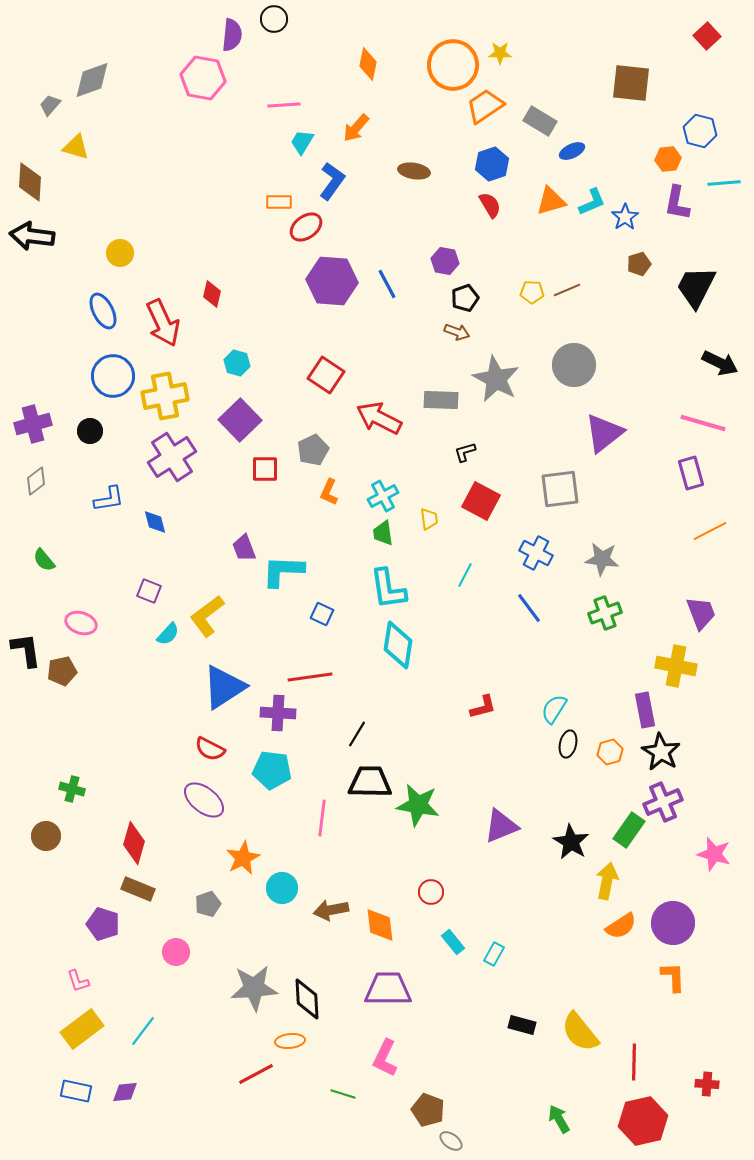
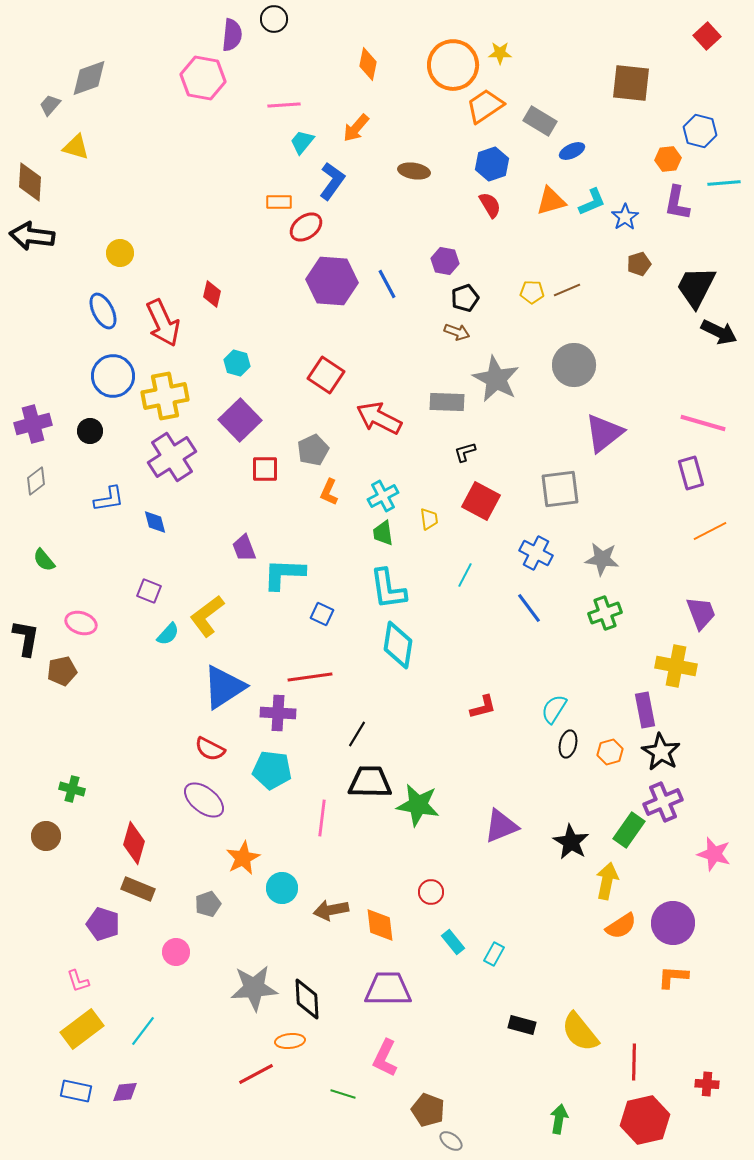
gray diamond at (92, 80): moved 3 px left, 2 px up
cyan trapezoid at (302, 142): rotated 8 degrees clockwise
black arrow at (720, 363): moved 1 px left, 31 px up
gray rectangle at (441, 400): moved 6 px right, 2 px down
cyan L-shape at (283, 571): moved 1 px right, 3 px down
black L-shape at (26, 650): moved 12 px up; rotated 18 degrees clockwise
orange L-shape at (673, 977): rotated 84 degrees counterclockwise
green arrow at (559, 1119): rotated 40 degrees clockwise
red hexagon at (643, 1121): moved 2 px right, 1 px up
